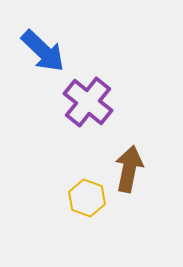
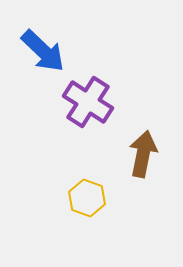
purple cross: rotated 6 degrees counterclockwise
brown arrow: moved 14 px right, 15 px up
